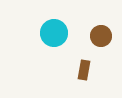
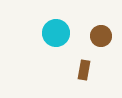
cyan circle: moved 2 px right
